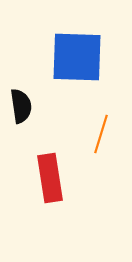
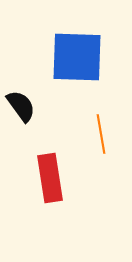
black semicircle: rotated 28 degrees counterclockwise
orange line: rotated 27 degrees counterclockwise
